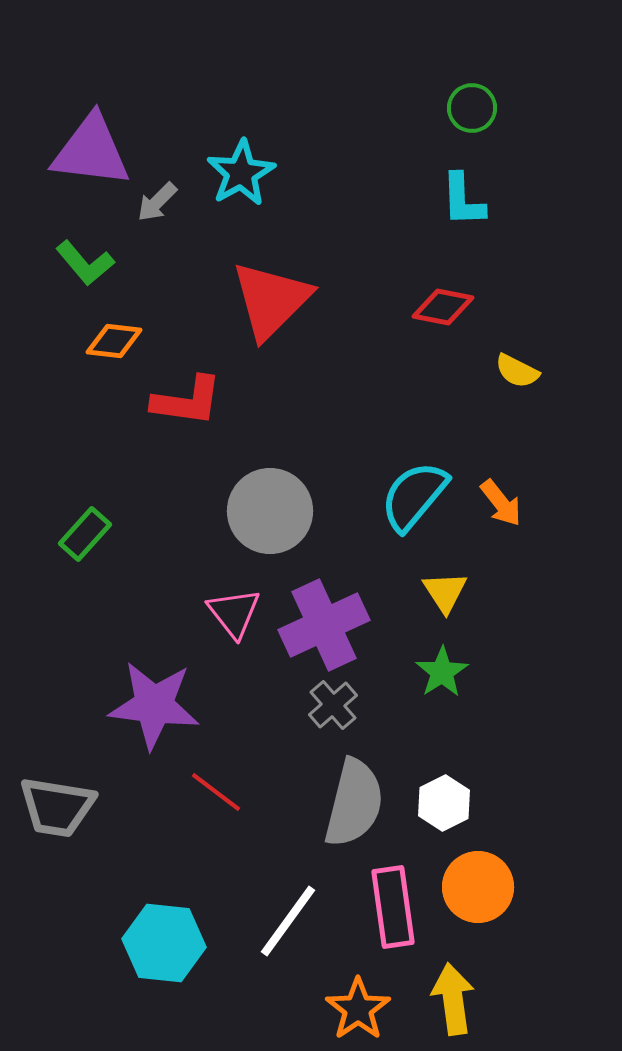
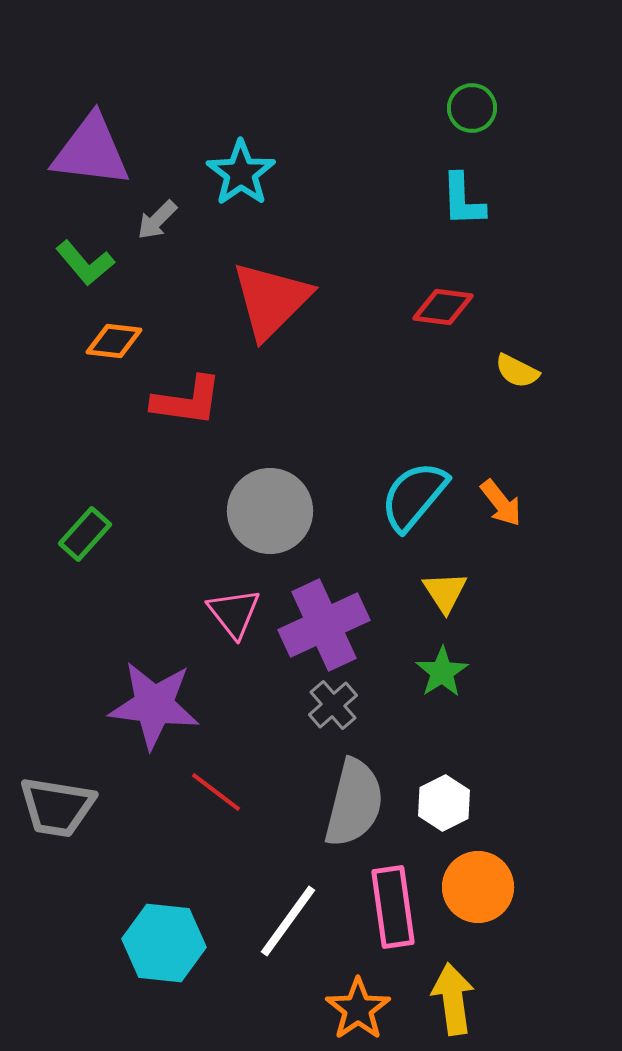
cyan star: rotated 6 degrees counterclockwise
gray arrow: moved 18 px down
red diamond: rotated 4 degrees counterclockwise
